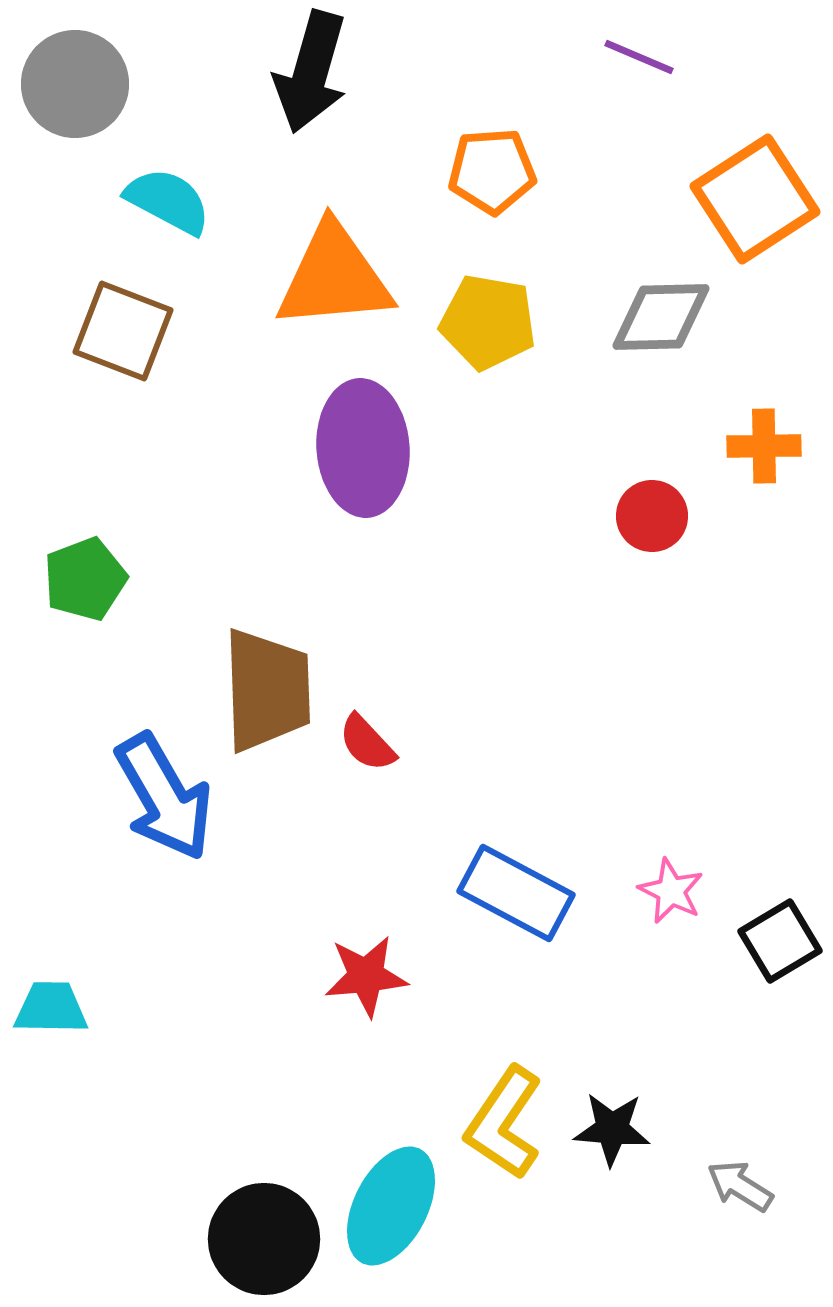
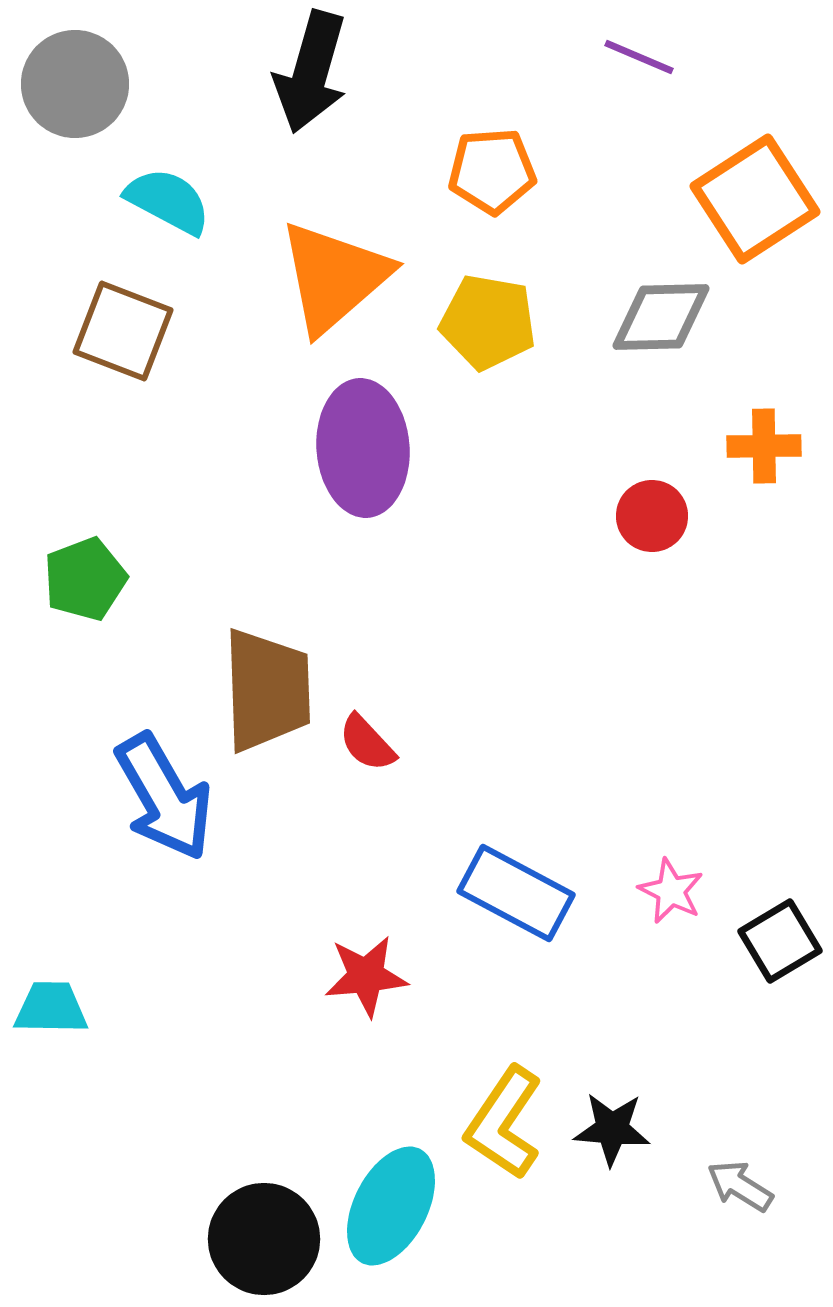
orange triangle: rotated 36 degrees counterclockwise
